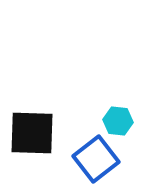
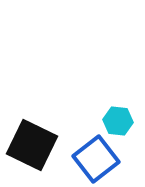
black square: moved 12 px down; rotated 24 degrees clockwise
